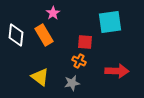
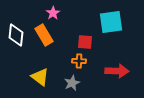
cyan square: moved 1 px right
orange cross: rotated 24 degrees counterclockwise
gray star: rotated 14 degrees counterclockwise
